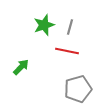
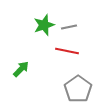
gray line: moved 1 px left; rotated 63 degrees clockwise
green arrow: moved 2 px down
gray pentagon: rotated 20 degrees counterclockwise
